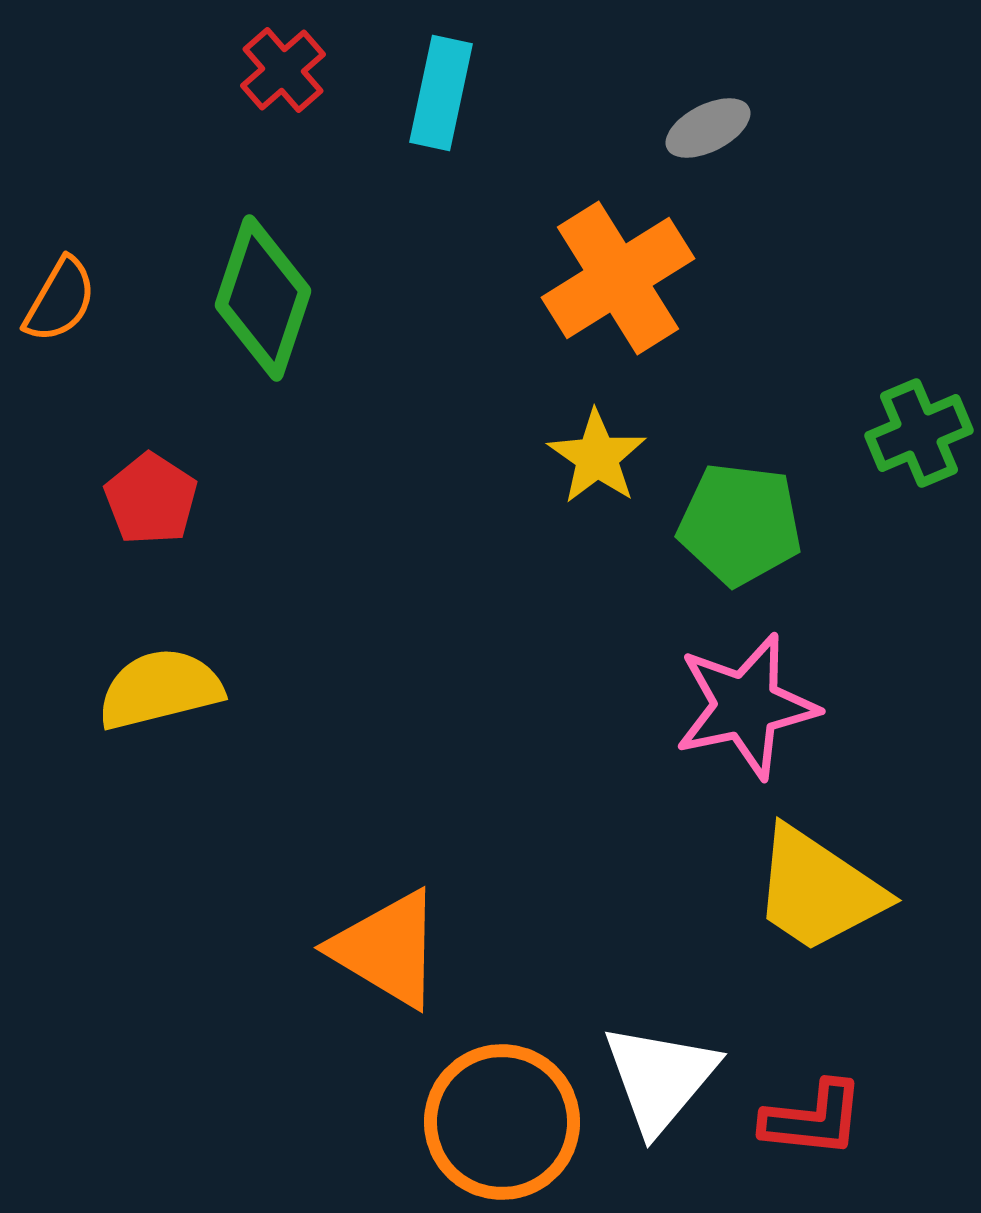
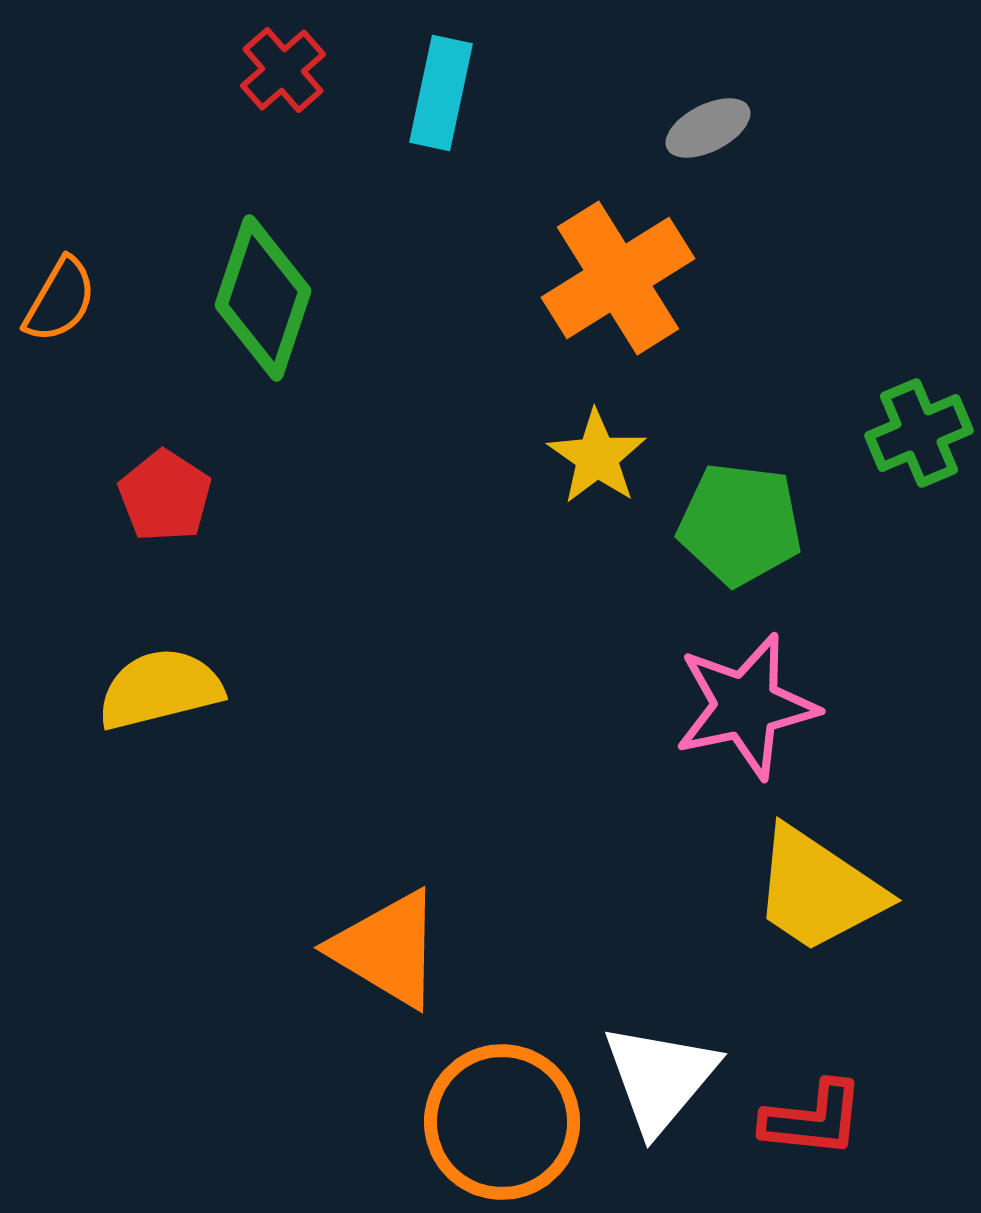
red pentagon: moved 14 px right, 3 px up
